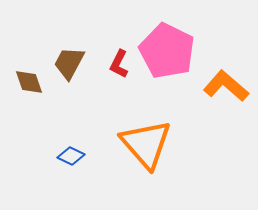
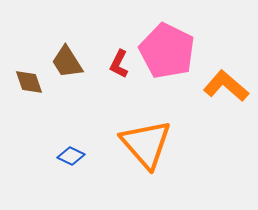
brown trapezoid: moved 2 px left, 1 px up; rotated 60 degrees counterclockwise
